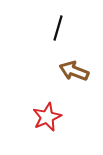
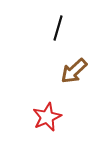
brown arrow: rotated 64 degrees counterclockwise
